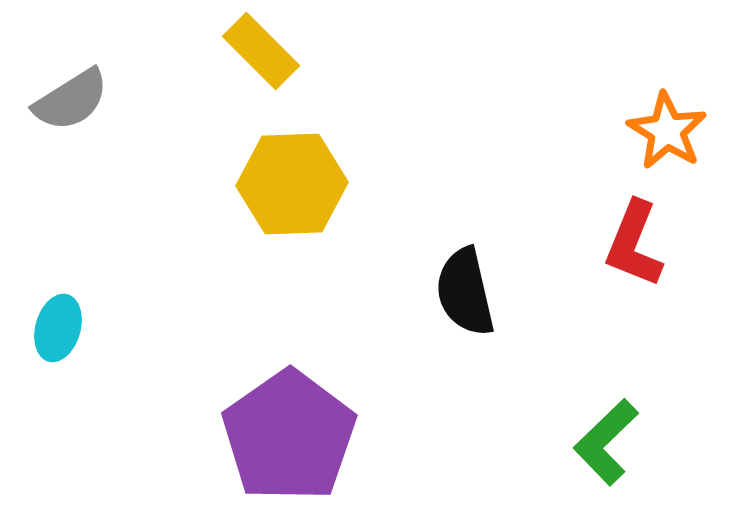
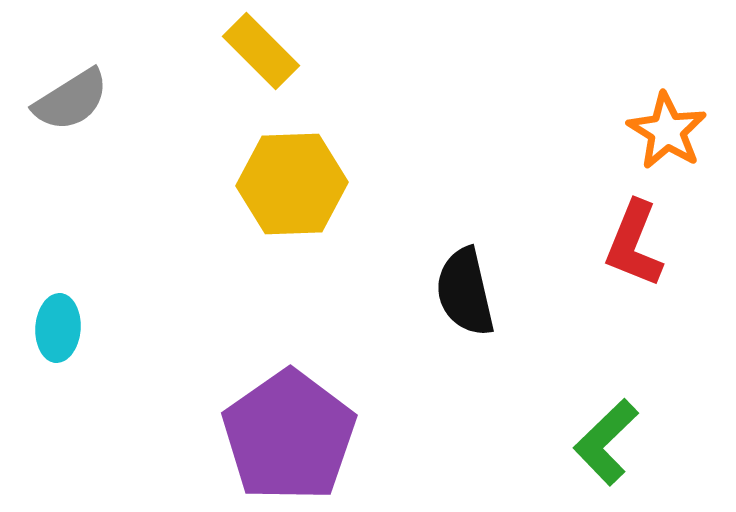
cyan ellipse: rotated 12 degrees counterclockwise
